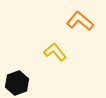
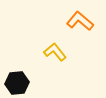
black hexagon: rotated 15 degrees clockwise
